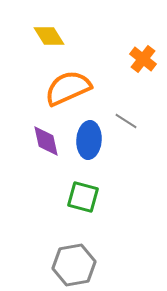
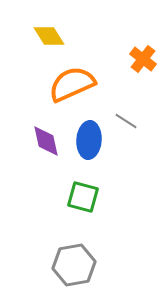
orange semicircle: moved 4 px right, 4 px up
